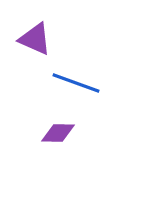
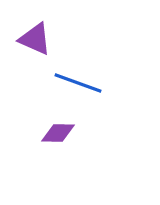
blue line: moved 2 px right
